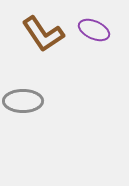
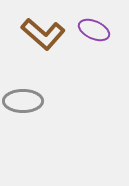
brown L-shape: rotated 15 degrees counterclockwise
